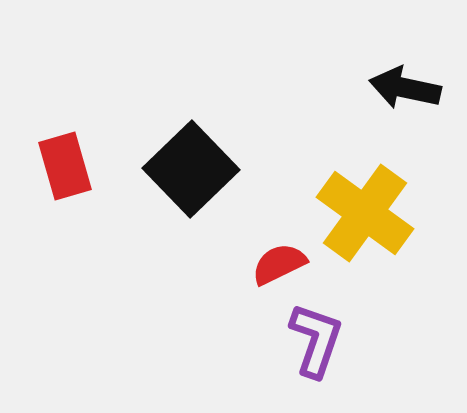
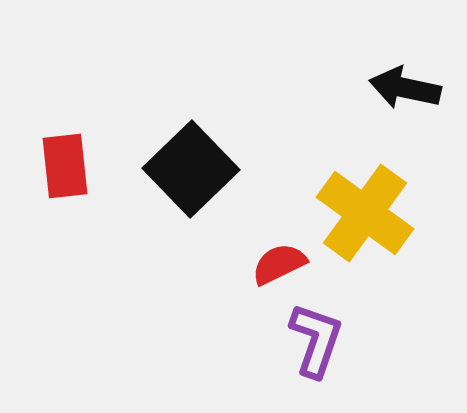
red rectangle: rotated 10 degrees clockwise
